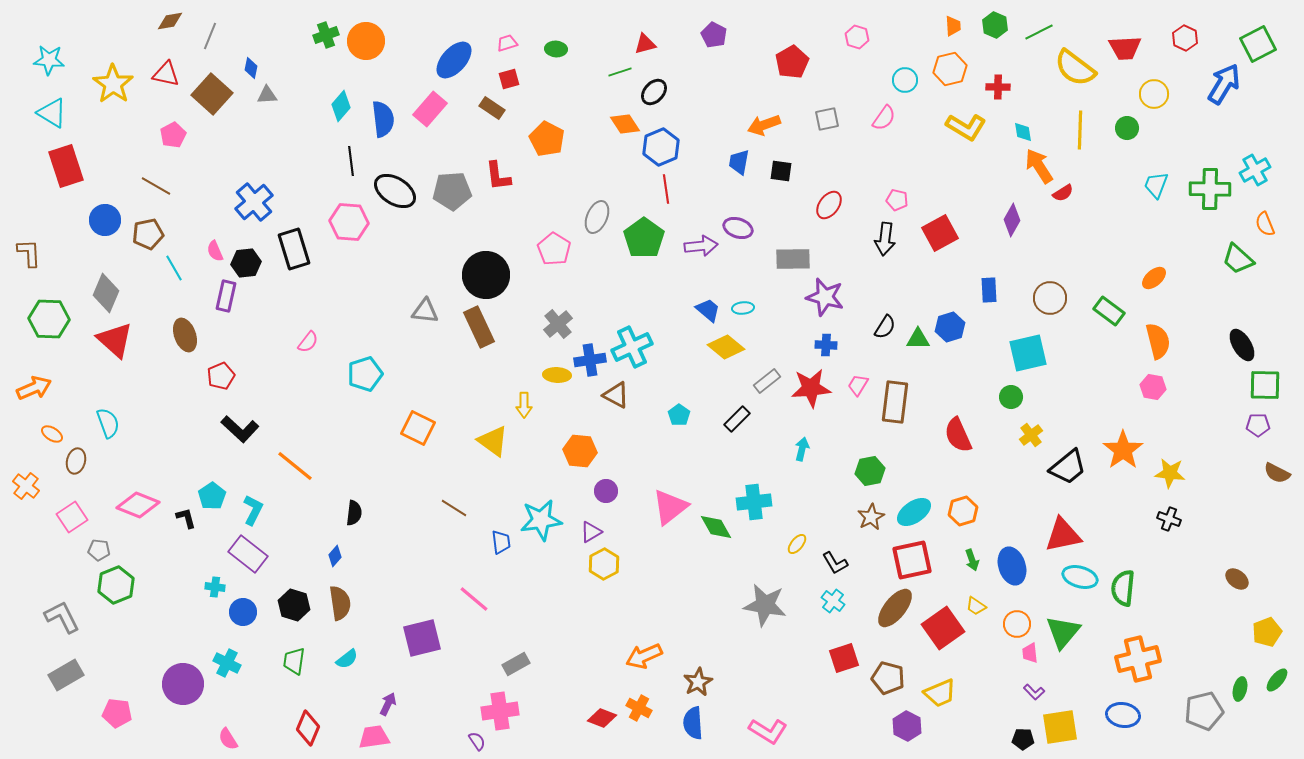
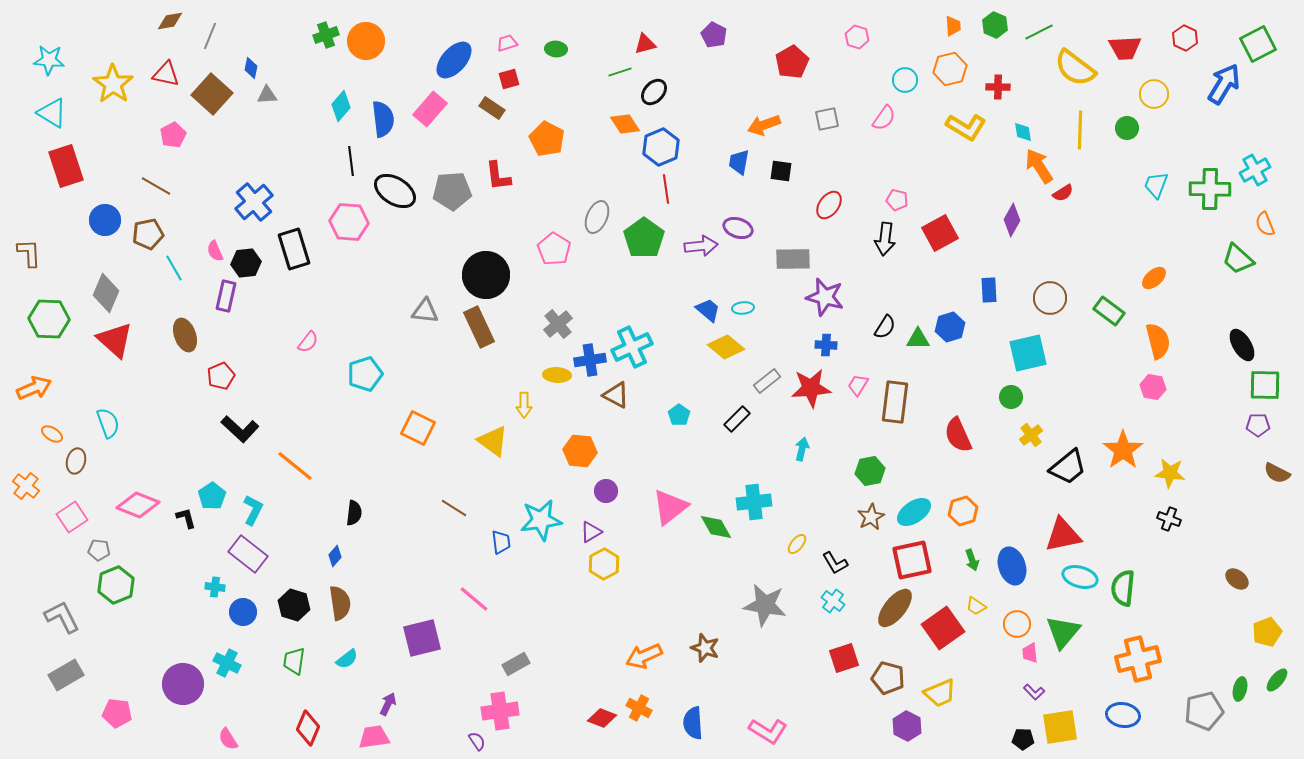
brown star at (698, 682): moved 7 px right, 34 px up; rotated 24 degrees counterclockwise
